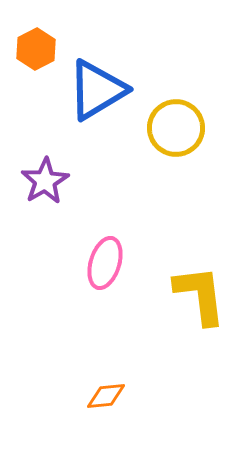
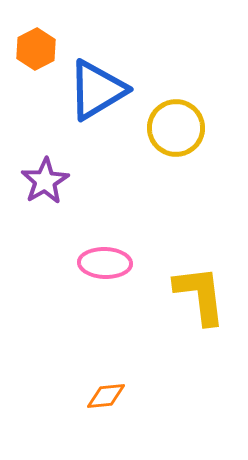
pink ellipse: rotated 75 degrees clockwise
